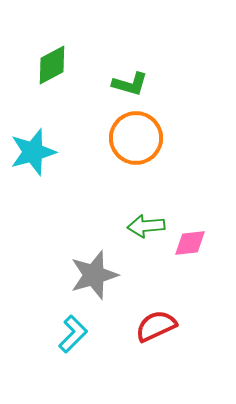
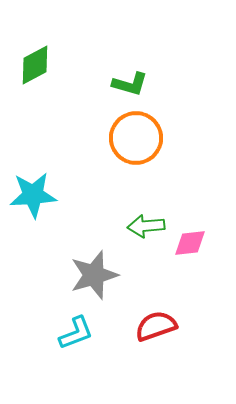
green diamond: moved 17 px left
cyan star: moved 43 px down; rotated 12 degrees clockwise
red semicircle: rotated 6 degrees clockwise
cyan L-shape: moved 3 px right, 1 px up; rotated 24 degrees clockwise
